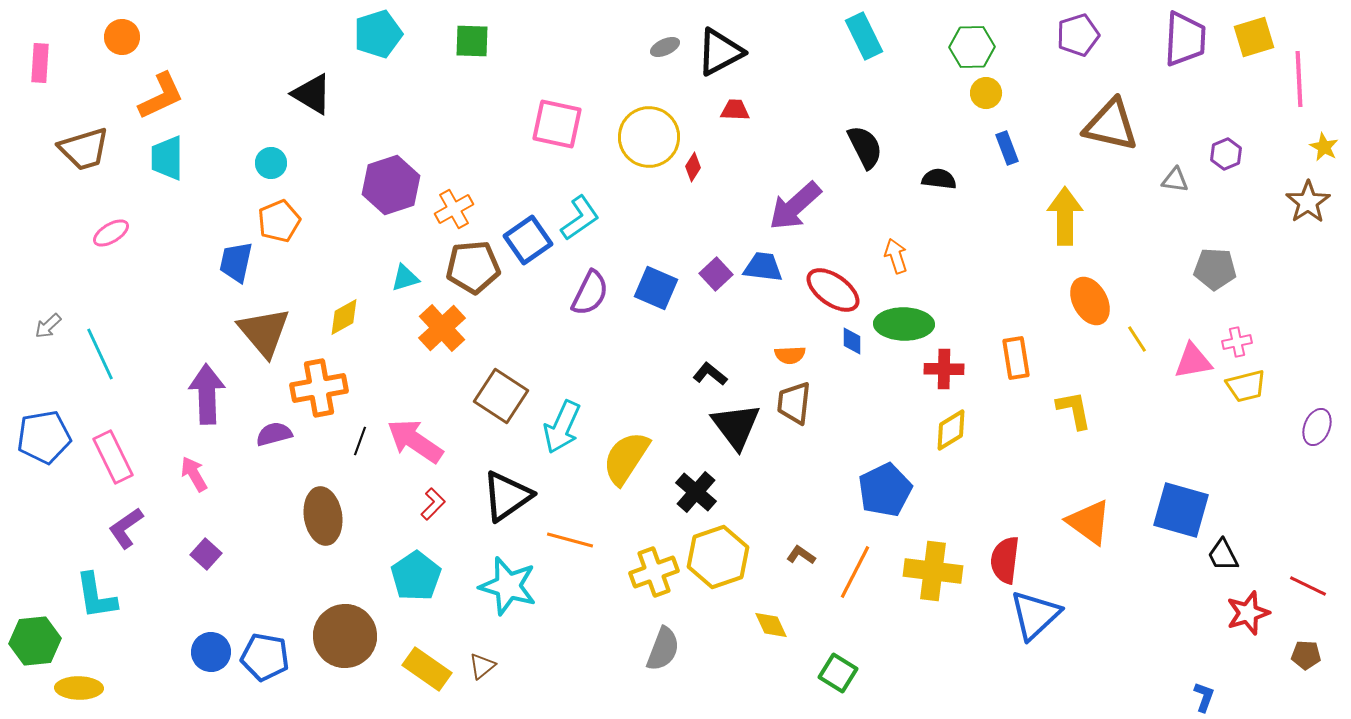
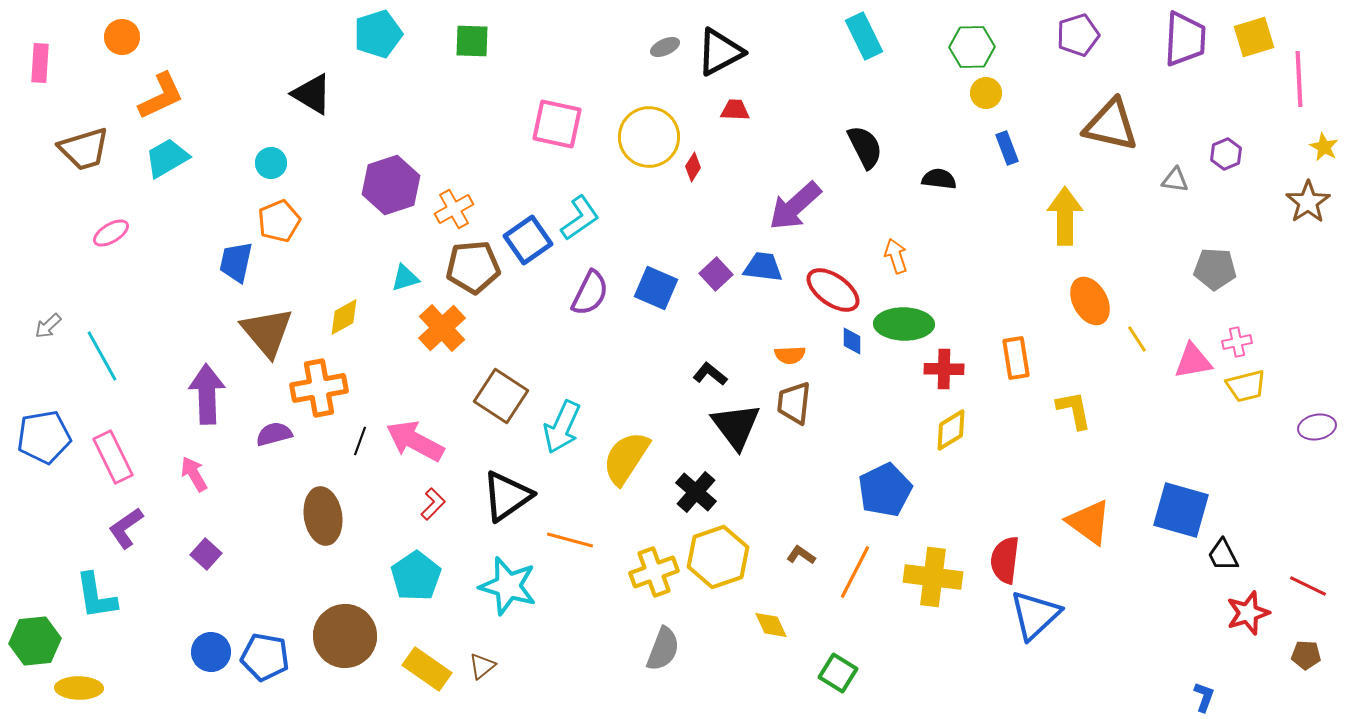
cyan trapezoid at (167, 158): rotated 60 degrees clockwise
brown triangle at (264, 332): moved 3 px right
cyan line at (100, 354): moved 2 px right, 2 px down; rotated 4 degrees counterclockwise
purple ellipse at (1317, 427): rotated 57 degrees clockwise
pink arrow at (415, 441): rotated 6 degrees counterclockwise
yellow cross at (933, 571): moved 6 px down
